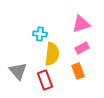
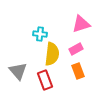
pink rectangle: moved 6 px left, 1 px down
